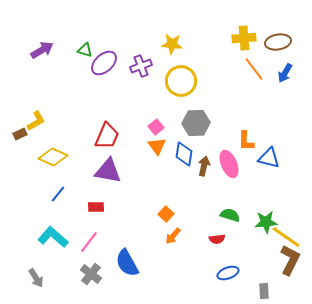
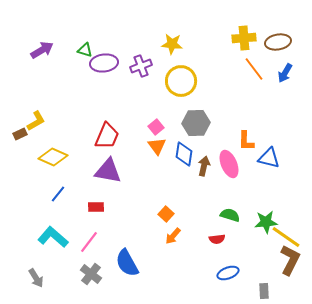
purple ellipse: rotated 36 degrees clockwise
